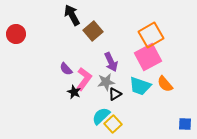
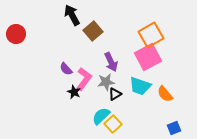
orange semicircle: moved 10 px down
blue square: moved 11 px left, 4 px down; rotated 24 degrees counterclockwise
